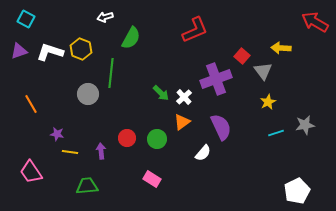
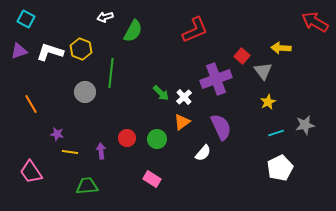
green semicircle: moved 2 px right, 7 px up
gray circle: moved 3 px left, 2 px up
white pentagon: moved 17 px left, 23 px up
